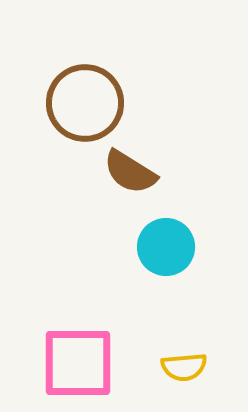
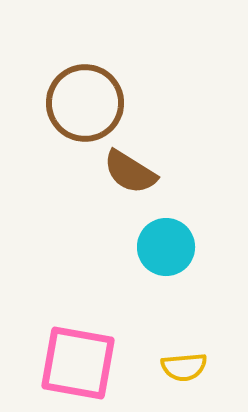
pink square: rotated 10 degrees clockwise
